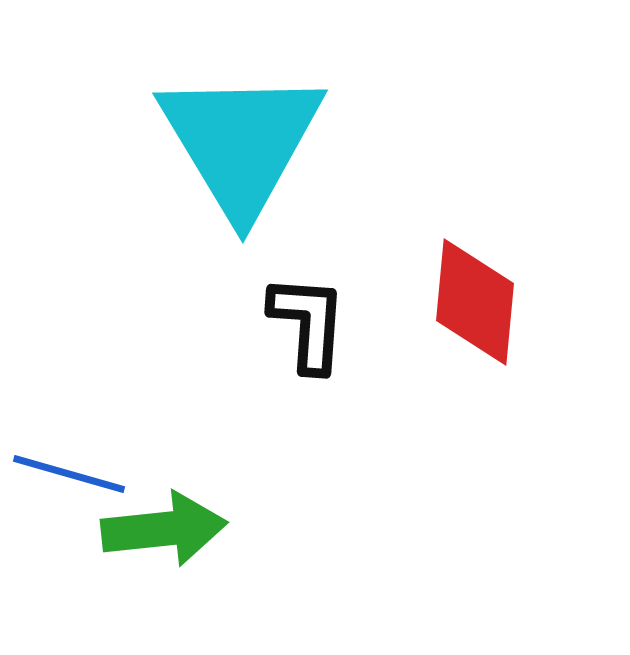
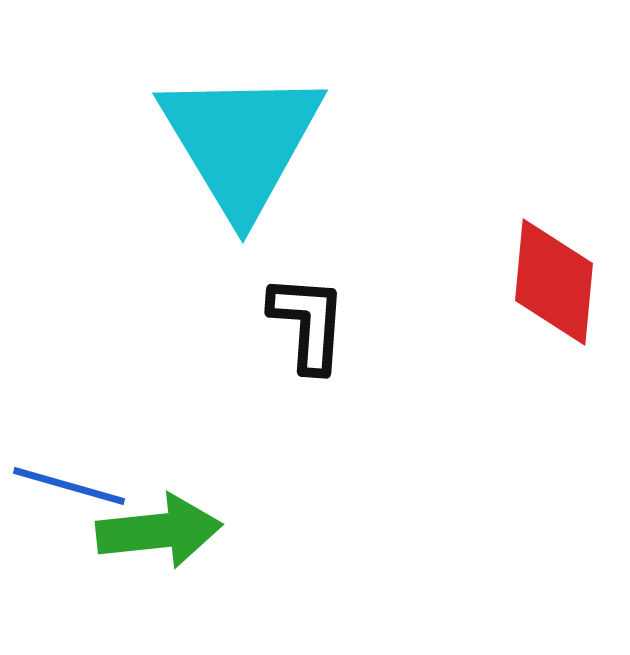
red diamond: moved 79 px right, 20 px up
blue line: moved 12 px down
green arrow: moved 5 px left, 2 px down
